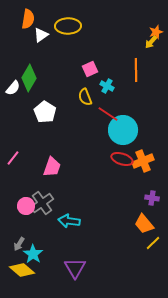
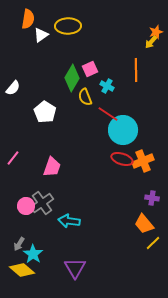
green diamond: moved 43 px right
